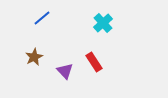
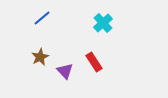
brown star: moved 6 px right
